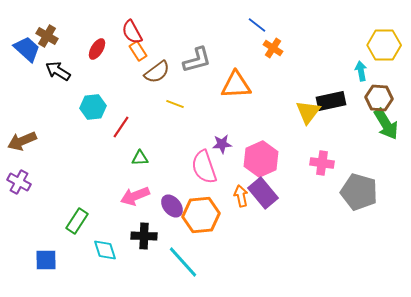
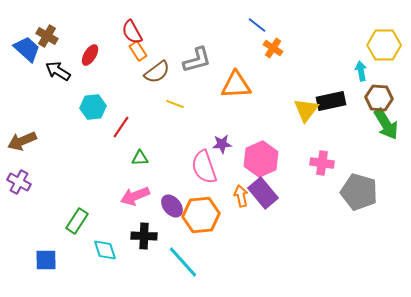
red ellipse: moved 7 px left, 6 px down
yellow triangle: moved 2 px left, 2 px up
